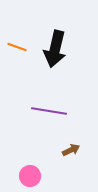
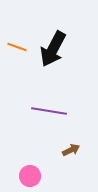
black arrow: moved 2 px left; rotated 15 degrees clockwise
